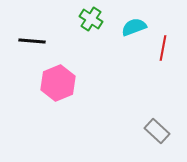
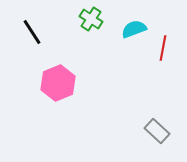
cyan semicircle: moved 2 px down
black line: moved 9 px up; rotated 52 degrees clockwise
